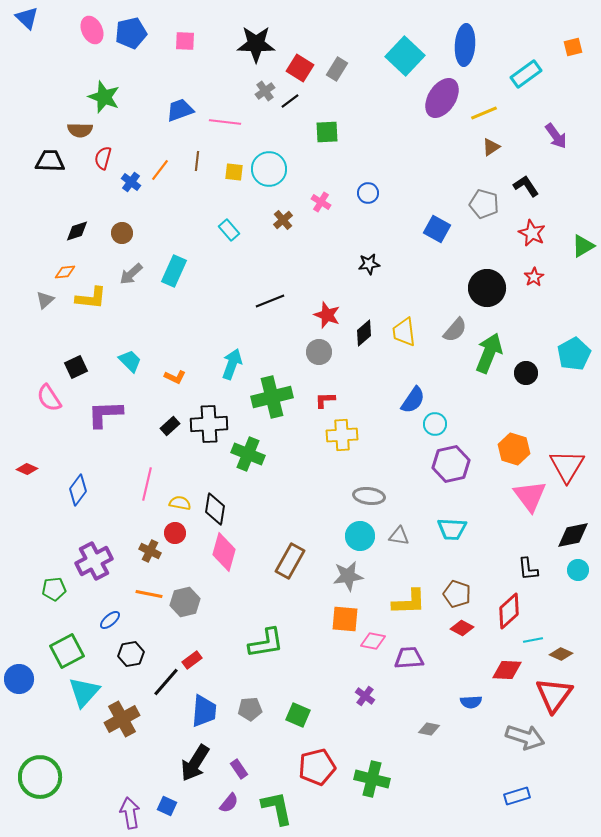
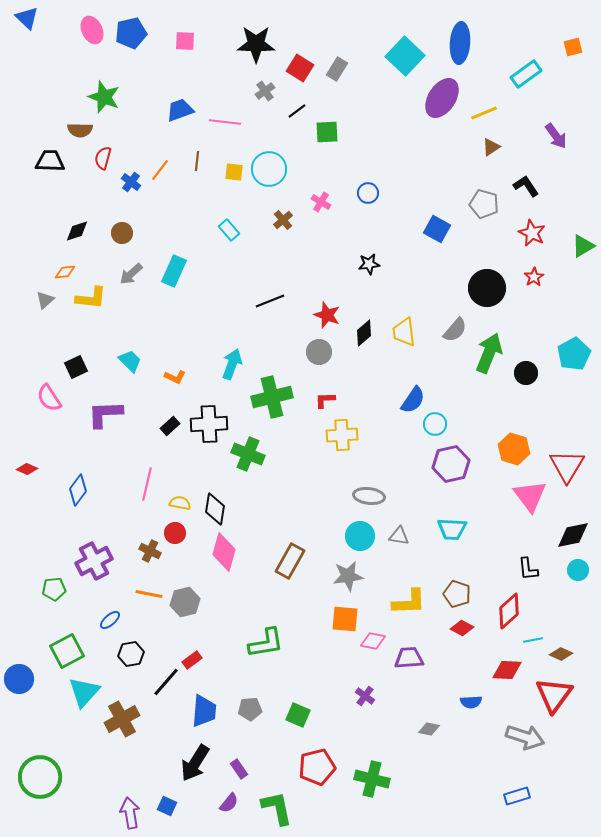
blue ellipse at (465, 45): moved 5 px left, 2 px up
black line at (290, 101): moved 7 px right, 10 px down
